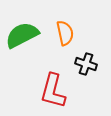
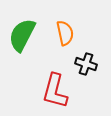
green semicircle: rotated 36 degrees counterclockwise
red L-shape: moved 2 px right
